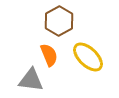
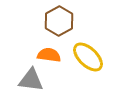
orange semicircle: rotated 60 degrees counterclockwise
